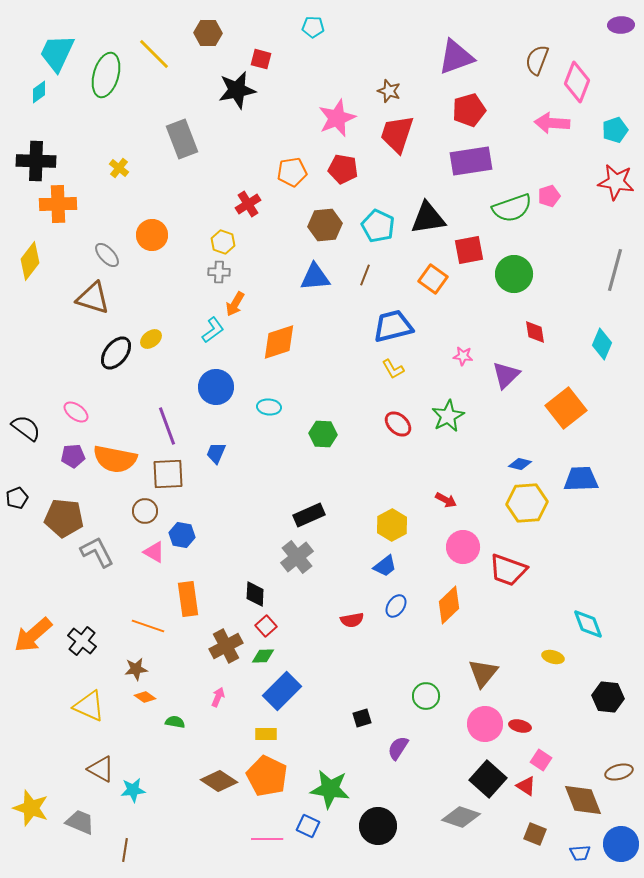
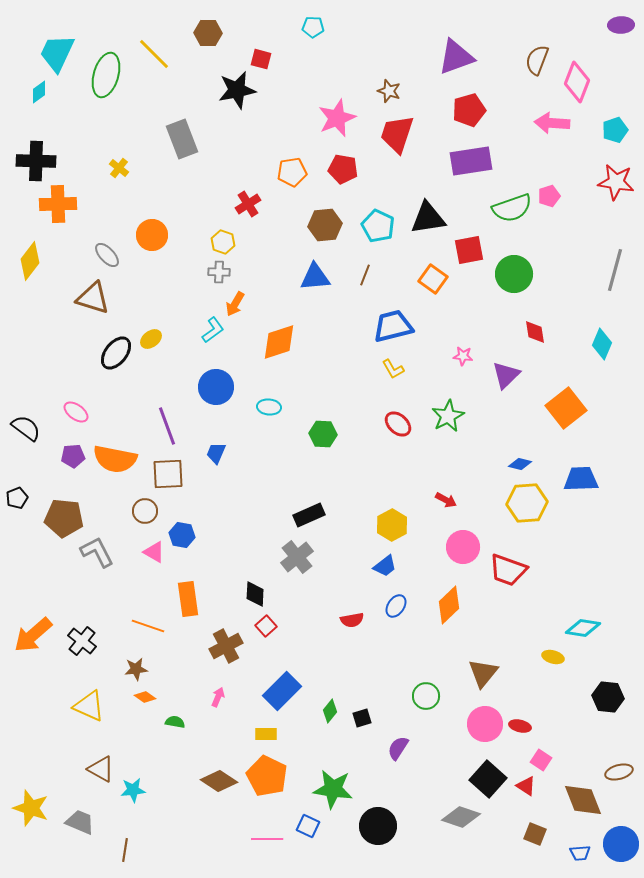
cyan diamond at (588, 624): moved 5 px left, 4 px down; rotated 60 degrees counterclockwise
green diamond at (263, 656): moved 67 px right, 55 px down; rotated 50 degrees counterclockwise
green star at (330, 789): moved 3 px right
